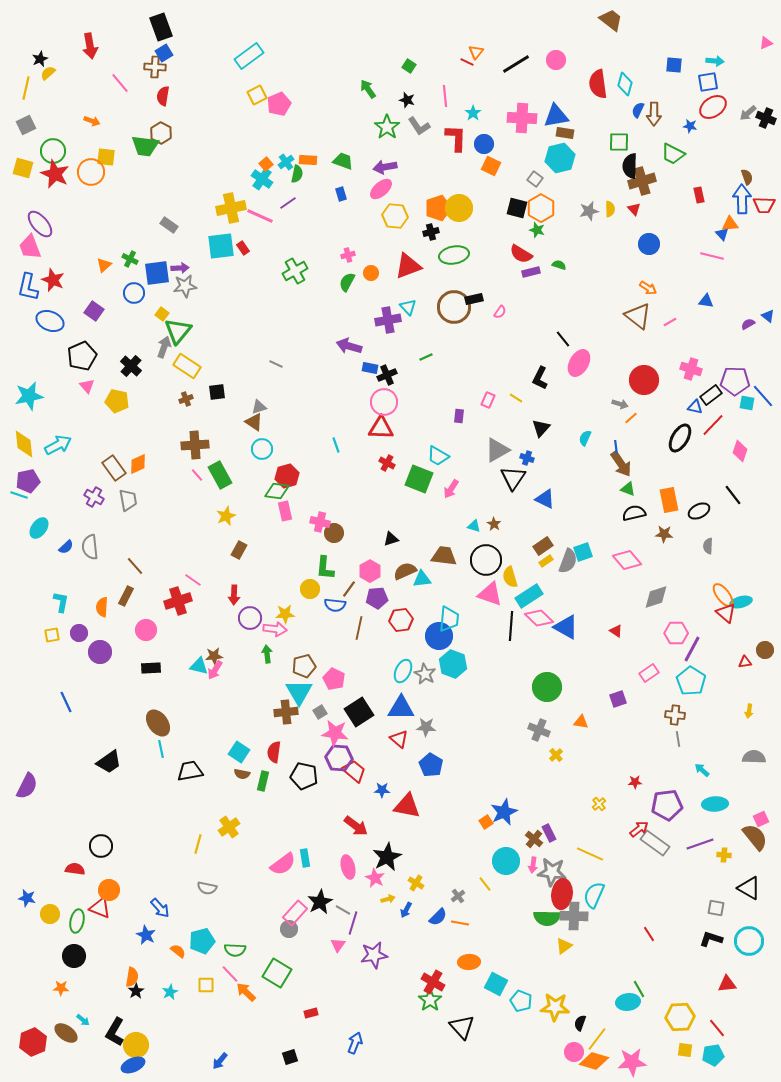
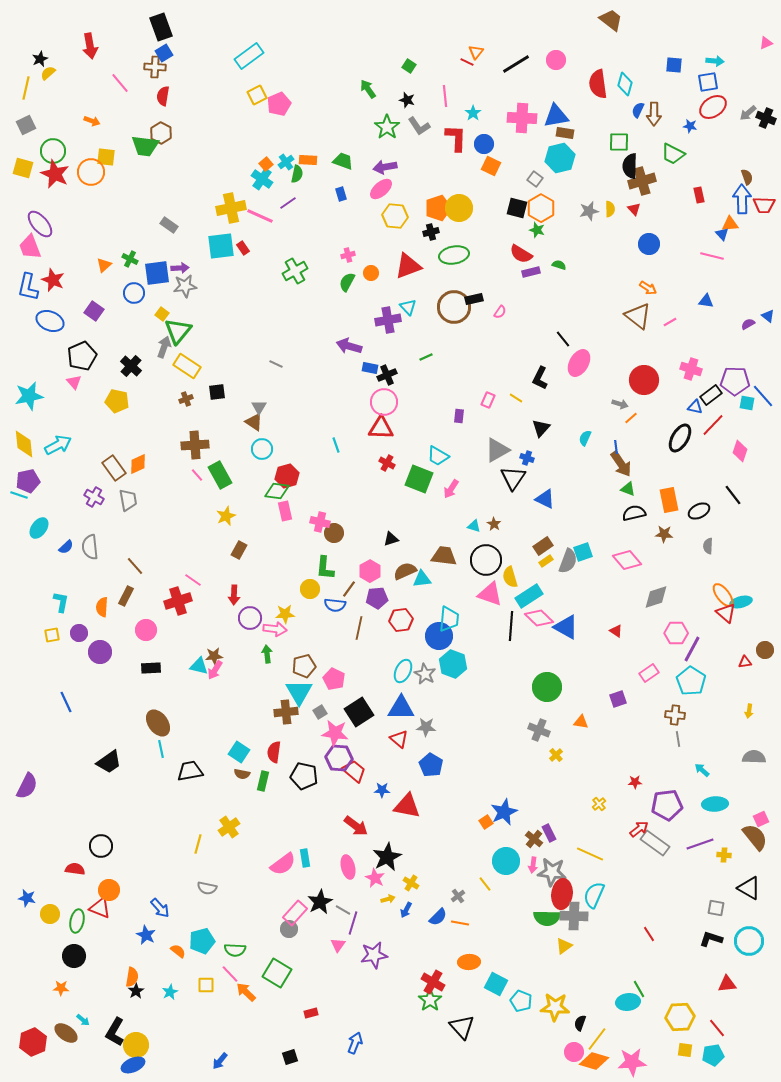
pink triangle at (87, 386): moved 13 px left, 4 px up
gray triangle at (259, 407): rotated 42 degrees counterclockwise
yellow cross at (416, 883): moved 5 px left
